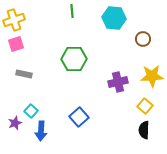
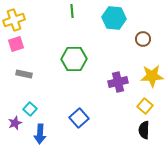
cyan square: moved 1 px left, 2 px up
blue square: moved 1 px down
blue arrow: moved 1 px left, 3 px down
